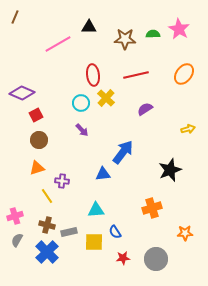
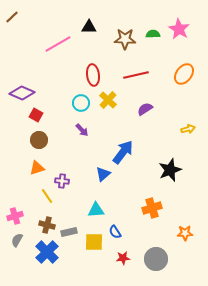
brown line: moved 3 px left; rotated 24 degrees clockwise
yellow cross: moved 2 px right, 2 px down
red square: rotated 32 degrees counterclockwise
blue triangle: rotated 35 degrees counterclockwise
